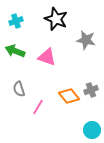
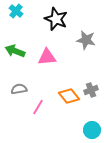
cyan cross: moved 10 px up; rotated 32 degrees counterclockwise
pink triangle: rotated 24 degrees counterclockwise
gray semicircle: rotated 98 degrees clockwise
